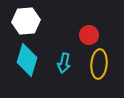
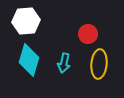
red circle: moved 1 px left, 1 px up
cyan diamond: moved 2 px right
